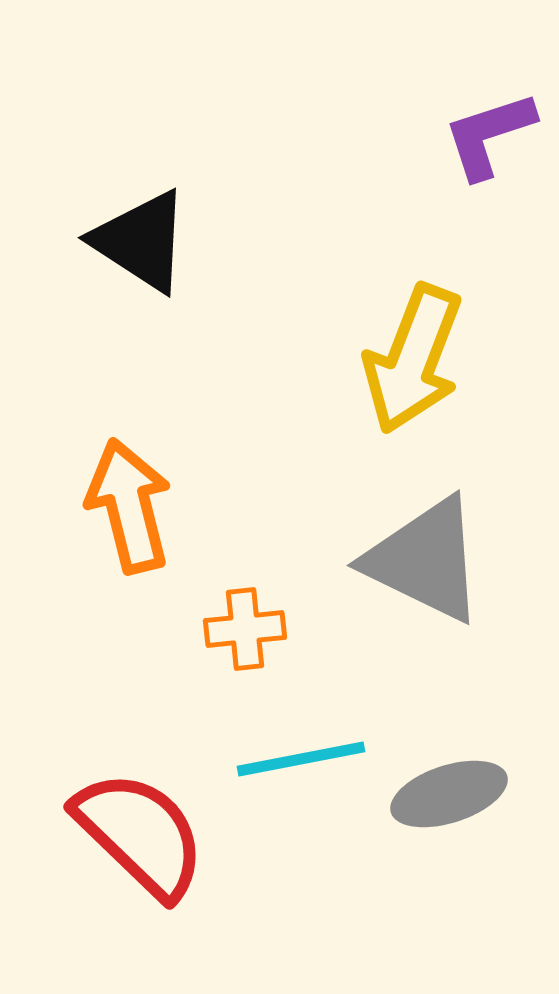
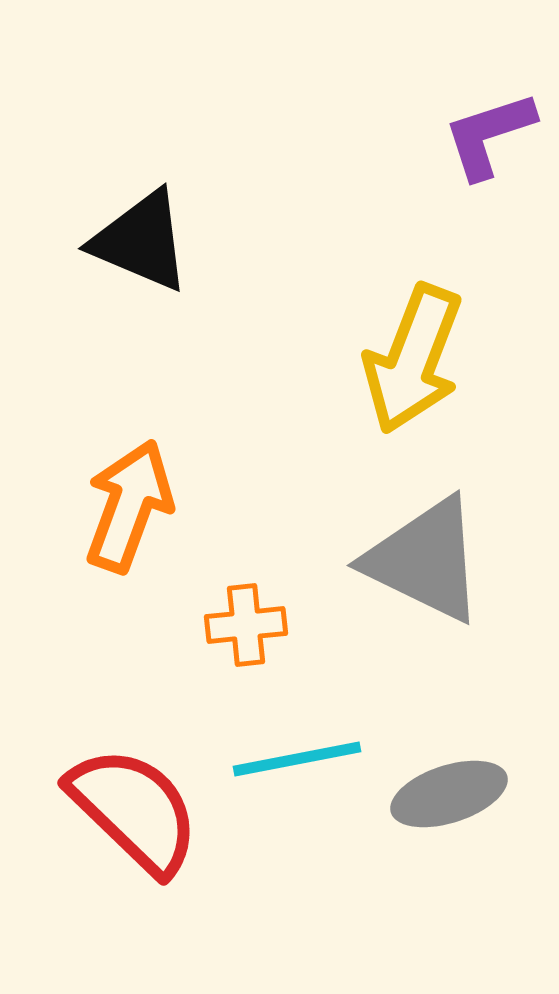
black triangle: rotated 10 degrees counterclockwise
orange arrow: rotated 34 degrees clockwise
orange cross: moved 1 px right, 4 px up
cyan line: moved 4 px left
red semicircle: moved 6 px left, 24 px up
